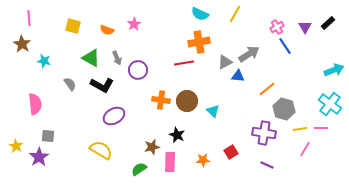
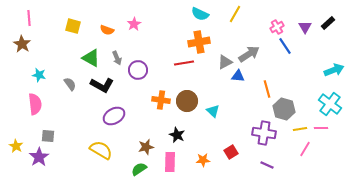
cyan star at (44, 61): moved 5 px left, 14 px down
orange line at (267, 89): rotated 66 degrees counterclockwise
brown star at (152, 147): moved 6 px left
